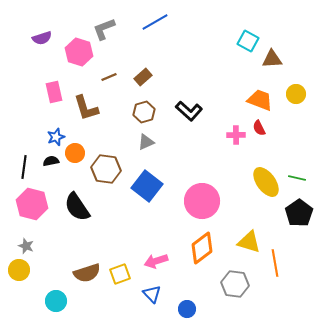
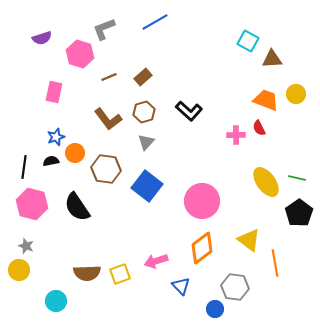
pink hexagon at (79, 52): moved 1 px right, 2 px down
pink rectangle at (54, 92): rotated 25 degrees clockwise
orange trapezoid at (260, 100): moved 6 px right
brown L-shape at (86, 108): moved 22 px right, 11 px down; rotated 20 degrees counterclockwise
gray triangle at (146, 142): rotated 24 degrees counterclockwise
yellow triangle at (249, 242): moved 2 px up; rotated 20 degrees clockwise
brown semicircle at (87, 273): rotated 16 degrees clockwise
gray hexagon at (235, 284): moved 3 px down
blue triangle at (152, 294): moved 29 px right, 8 px up
blue circle at (187, 309): moved 28 px right
